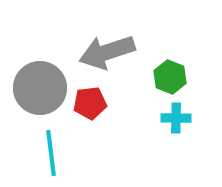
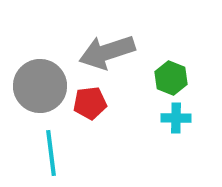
green hexagon: moved 1 px right, 1 px down
gray circle: moved 2 px up
